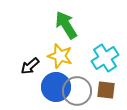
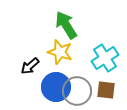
yellow star: moved 4 px up
